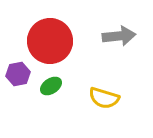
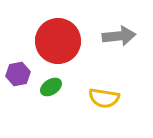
red circle: moved 8 px right
green ellipse: moved 1 px down
yellow semicircle: rotated 8 degrees counterclockwise
